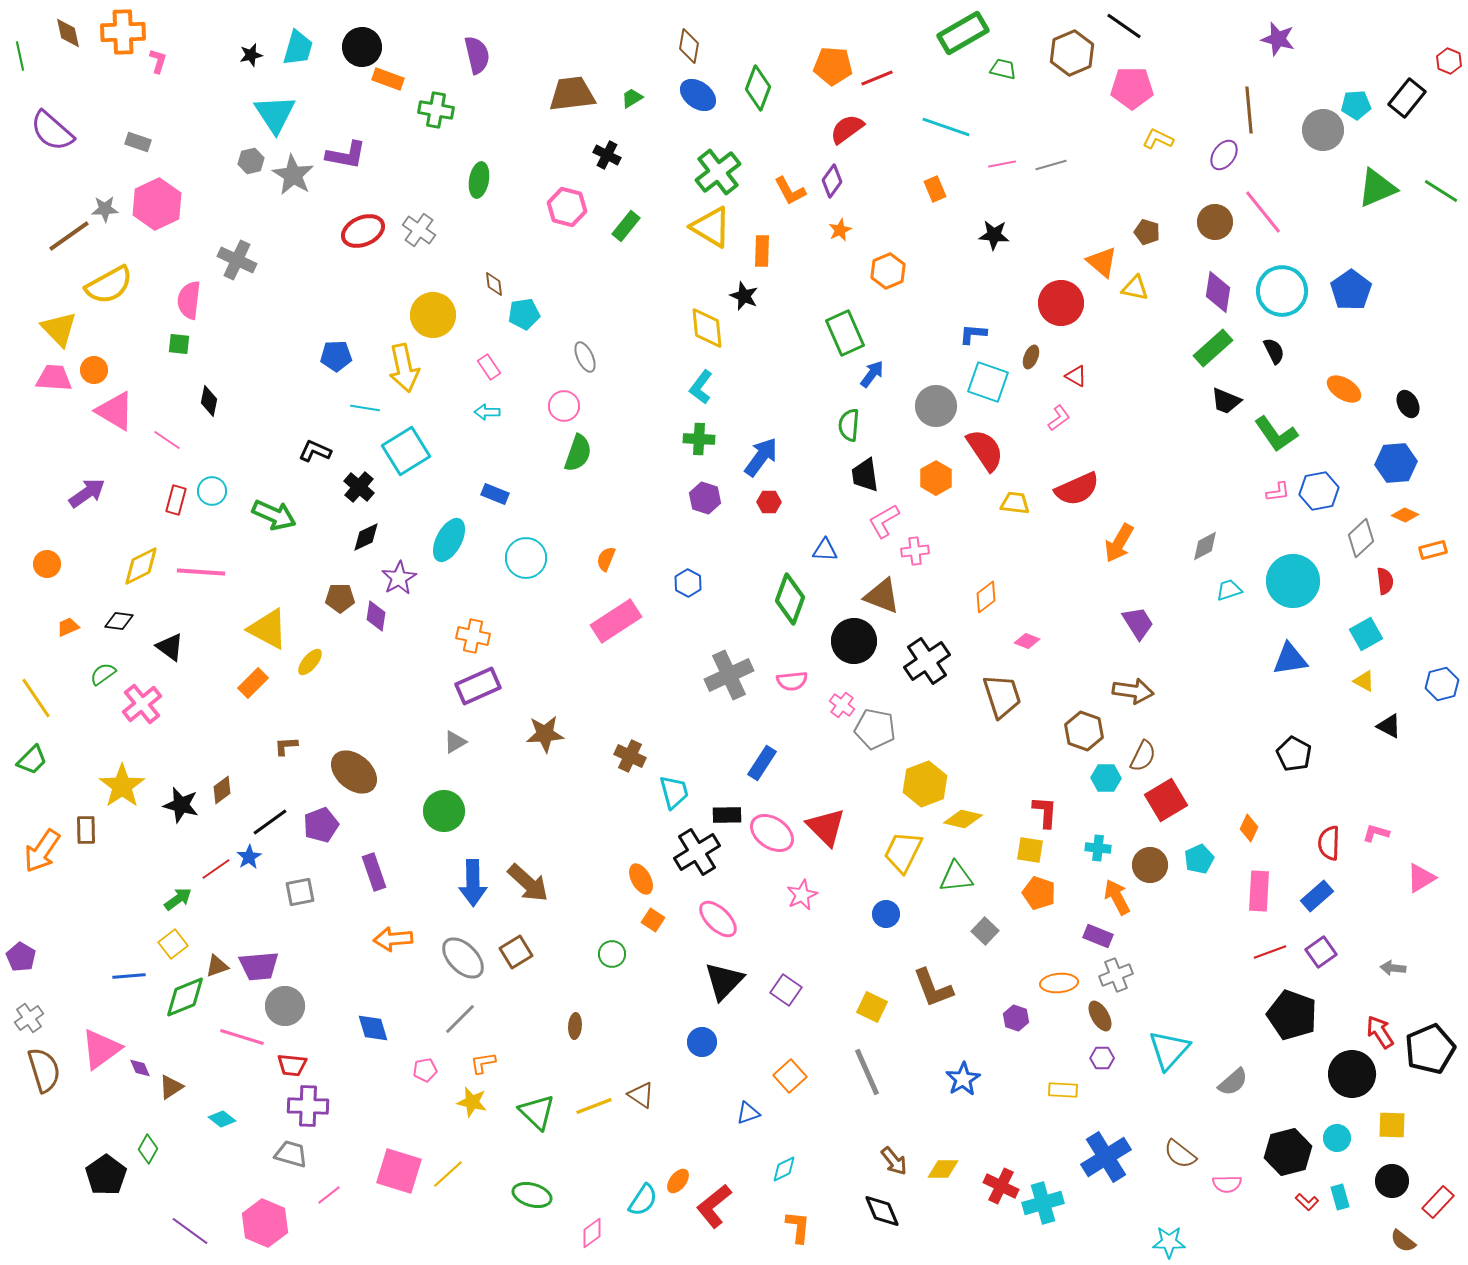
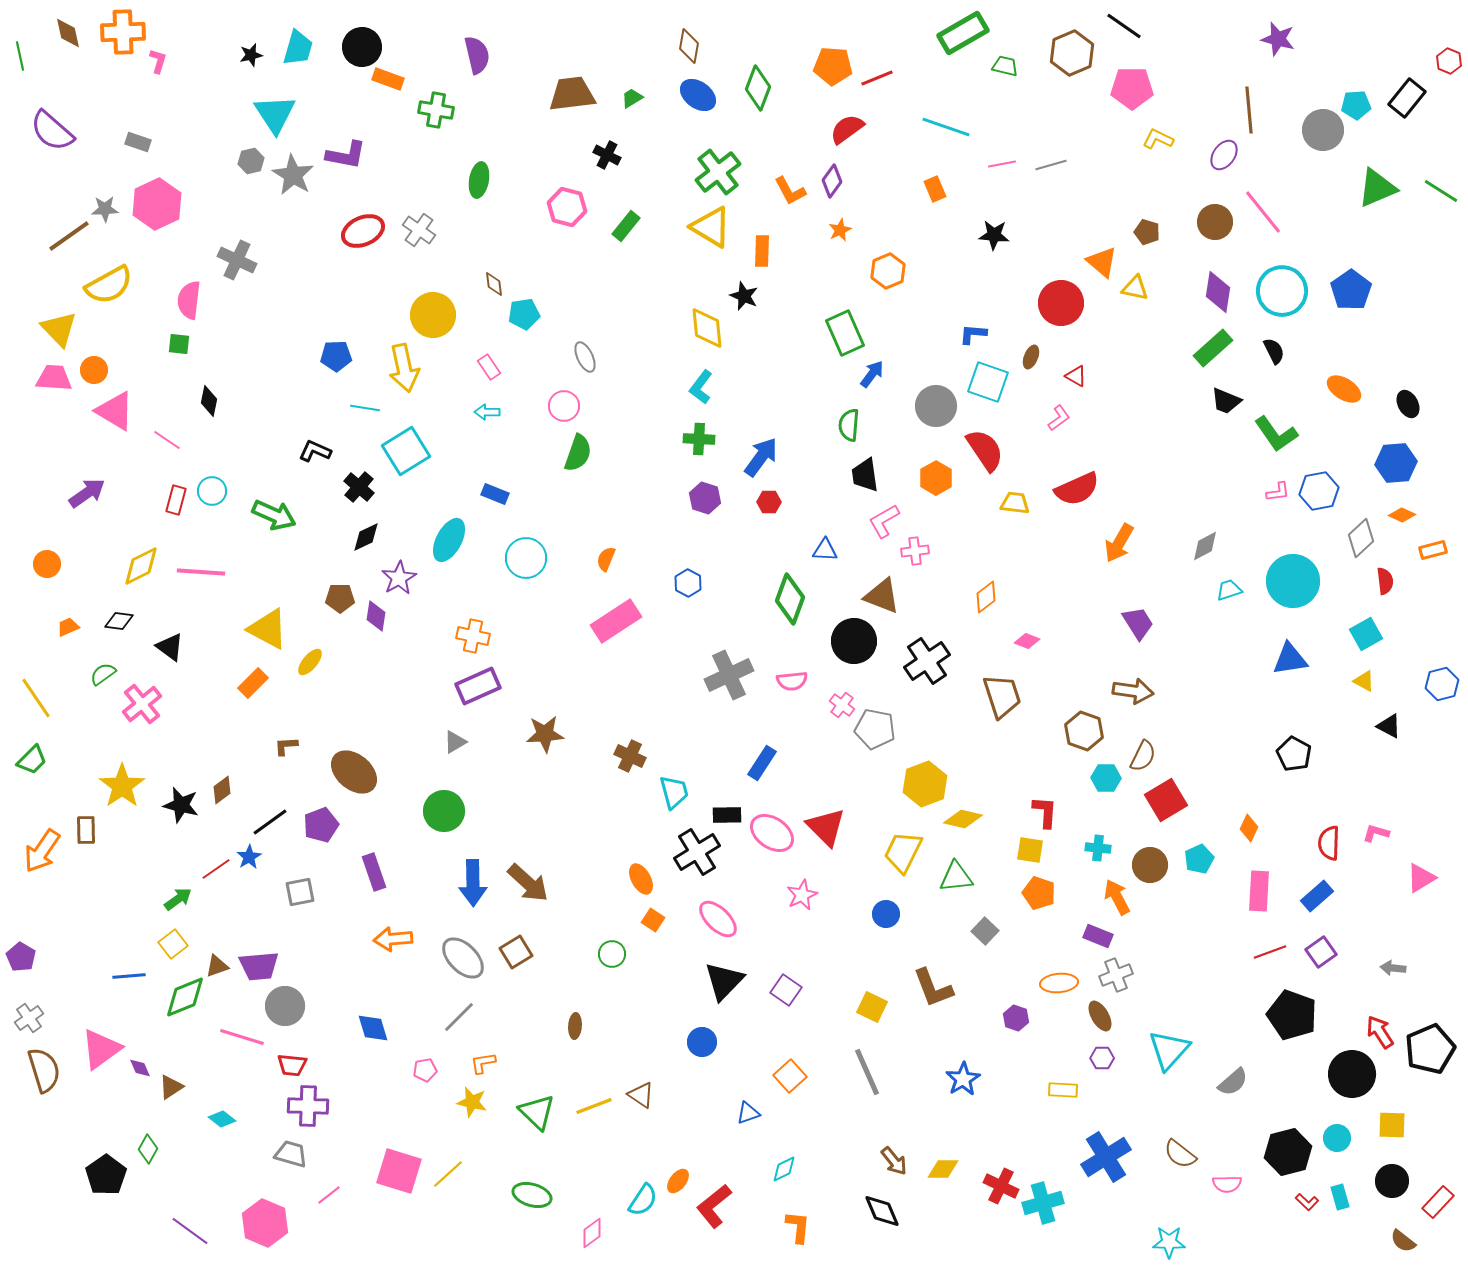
green trapezoid at (1003, 69): moved 2 px right, 3 px up
orange diamond at (1405, 515): moved 3 px left
gray line at (460, 1019): moved 1 px left, 2 px up
